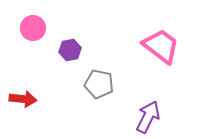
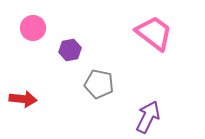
pink trapezoid: moved 7 px left, 13 px up
